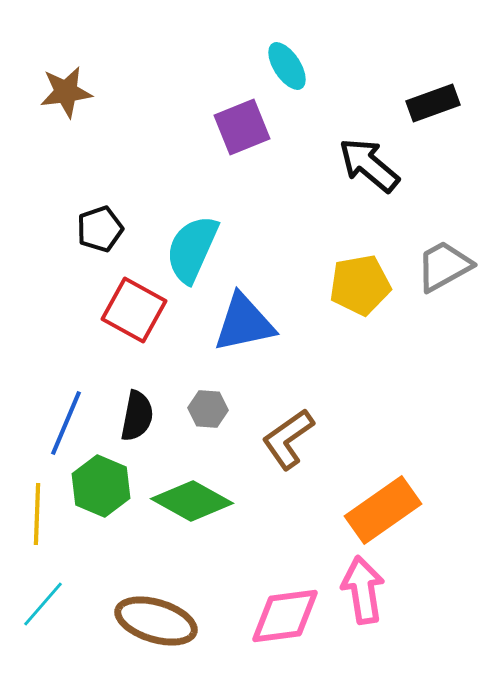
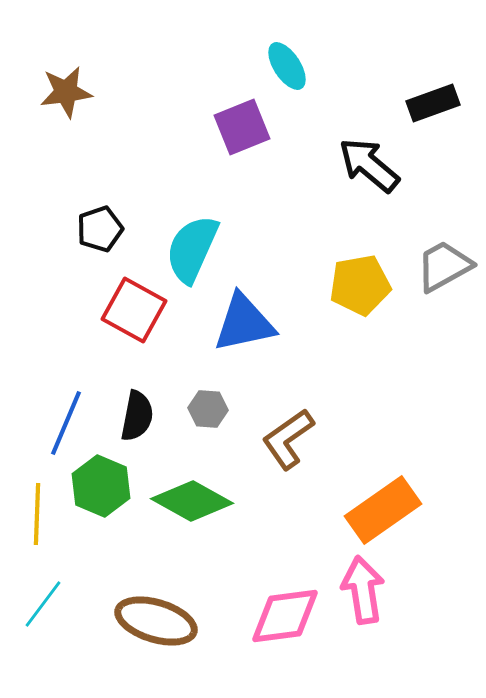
cyan line: rotated 4 degrees counterclockwise
